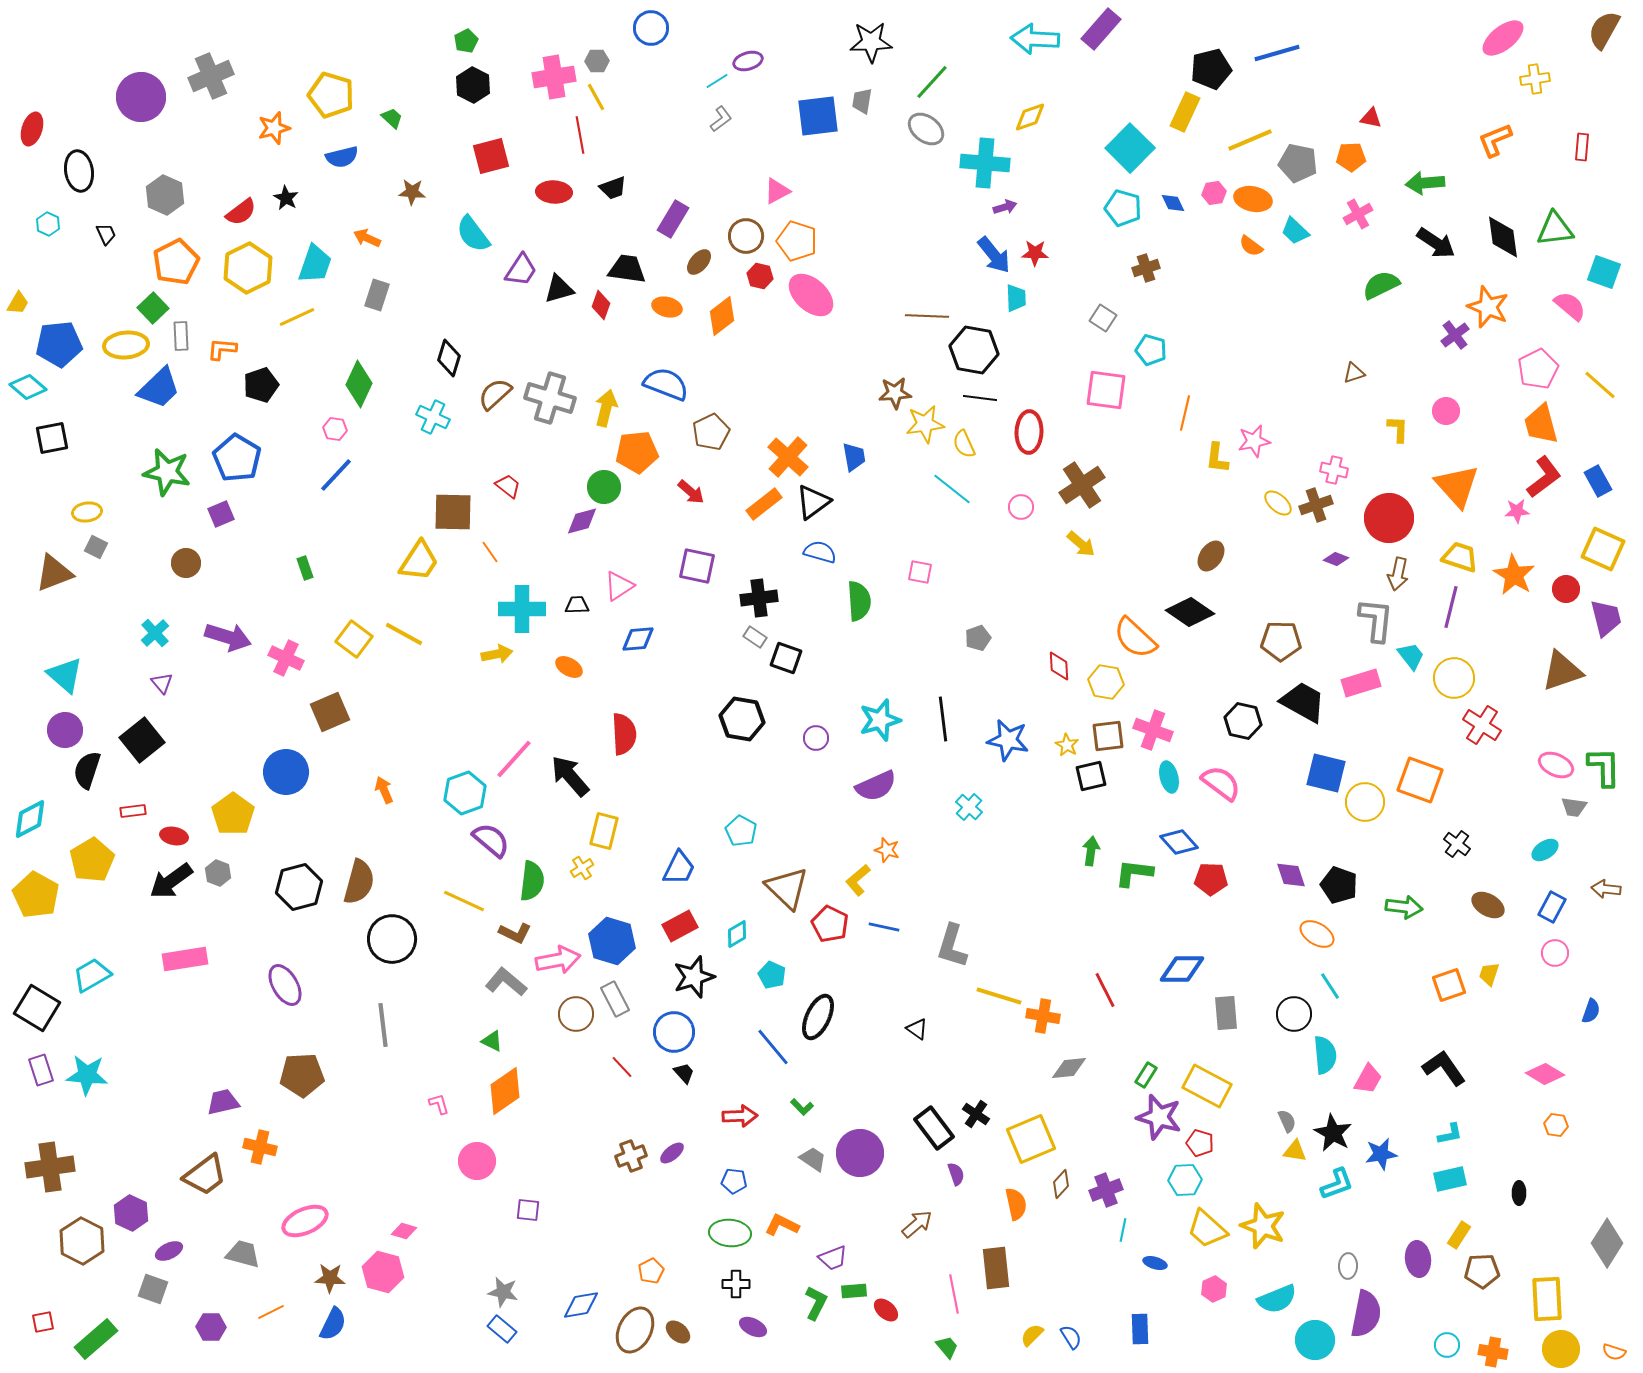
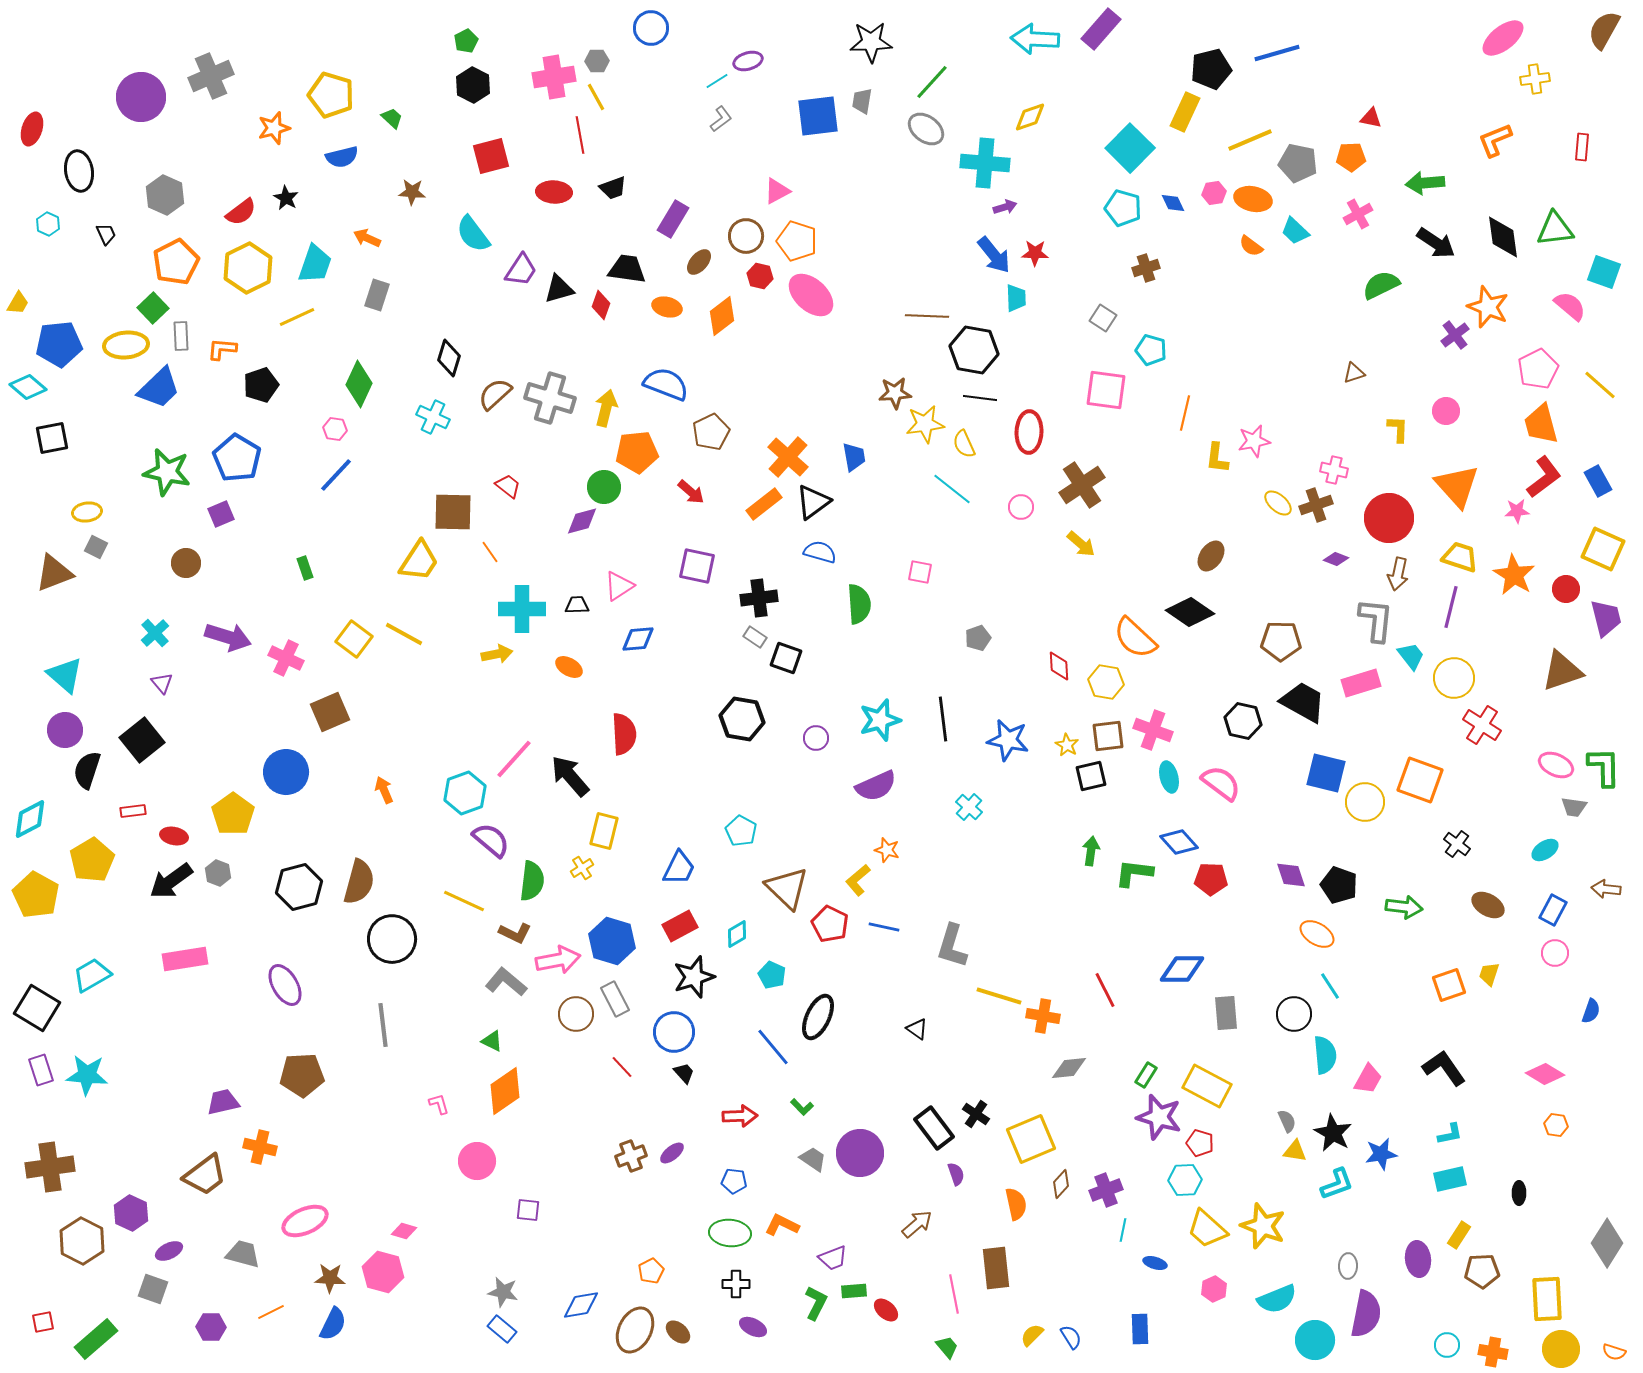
green semicircle at (859, 601): moved 3 px down
blue rectangle at (1552, 907): moved 1 px right, 3 px down
